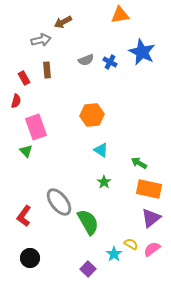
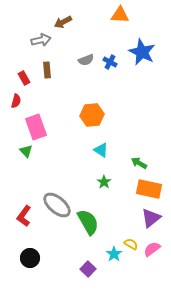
orange triangle: rotated 12 degrees clockwise
gray ellipse: moved 2 px left, 3 px down; rotated 12 degrees counterclockwise
